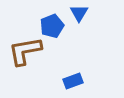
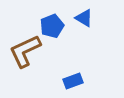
blue triangle: moved 5 px right, 5 px down; rotated 30 degrees counterclockwise
brown L-shape: rotated 15 degrees counterclockwise
